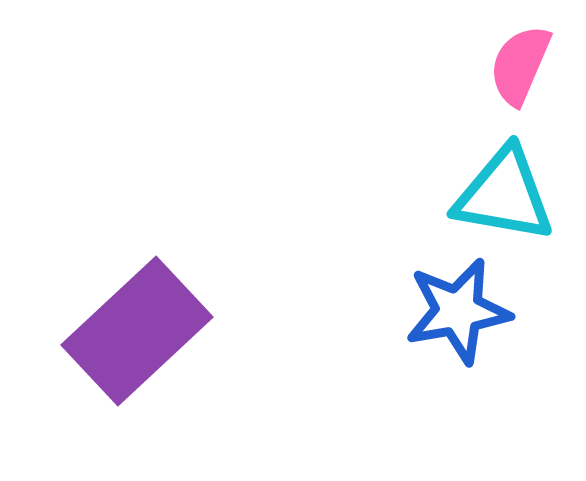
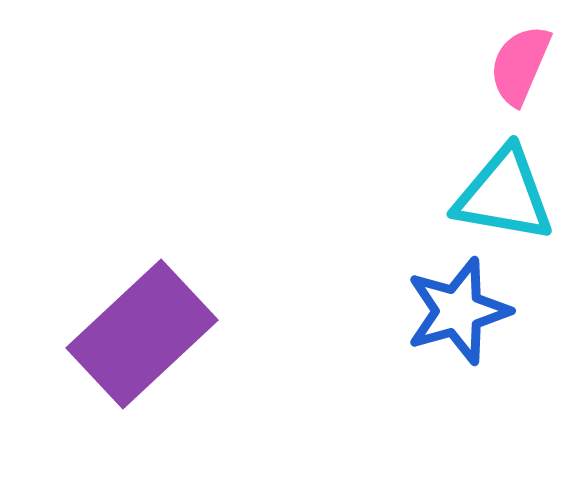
blue star: rotated 6 degrees counterclockwise
purple rectangle: moved 5 px right, 3 px down
